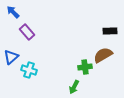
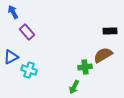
blue arrow: rotated 16 degrees clockwise
blue triangle: rotated 14 degrees clockwise
